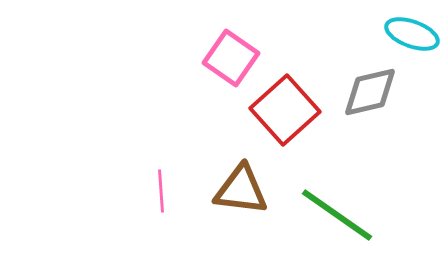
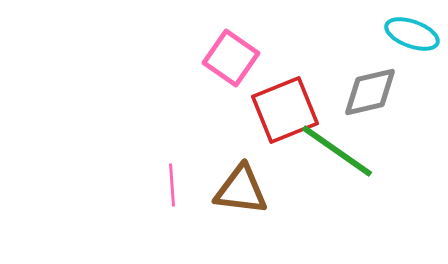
red square: rotated 20 degrees clockwise
pink line: moved 11 px right, 6 px up
green line: moved 64 px up
